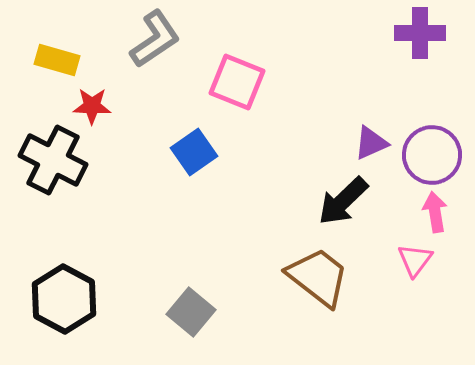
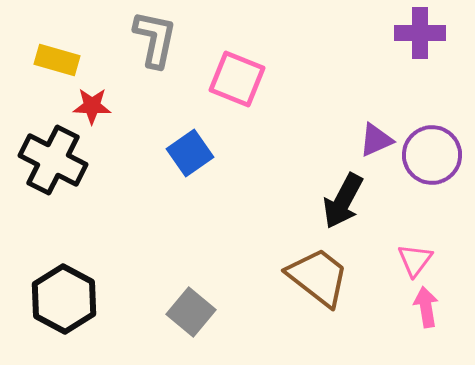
gray L-shape: rotated 44 degrees counterclockwise
pink square: moved 3 px up
purple triangle: moved 5 px right, 3 px up
blue square: moved 4 px left, 1 px down
black arrow: rotated 18 degrees counterclockwise
pink arrow: moved 9 px left, 95 px down
